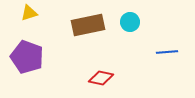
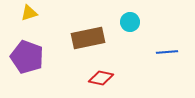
brown rectangle: moved 13 px down
